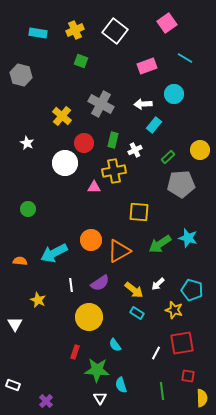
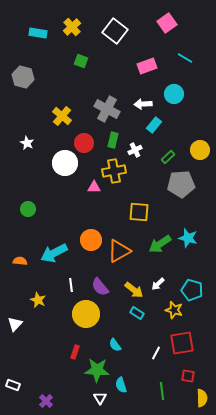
yellow cross at (75, 30): moved 3 px left, 3 px up; rotated 18 degrees counterclockwise
gray hexagon at (21, 75): moved 2 px right, 2 px down
gray cross at (101, 104): moved 6 px right, 5 px down
purple semicircle at (100, 283): moved 4 px down; rotated 84 degrees clockwise
yellow circle at (89, 317): moved 3 px left, 3 px up
white triangle at (15, 324): rotated 14 degrees clockwise
